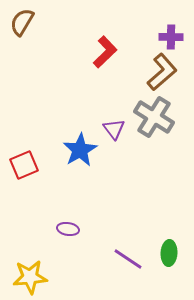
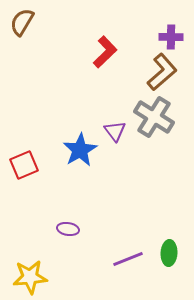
purple triangle: moved 1 px right, 2 px down
purple line: rotated 56 degrees counterclockwise
